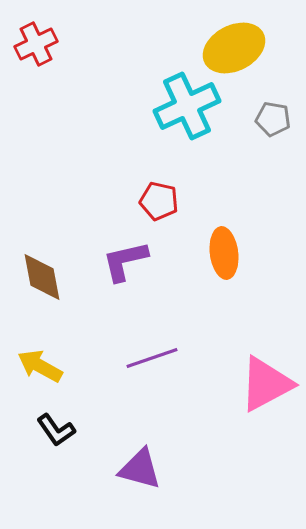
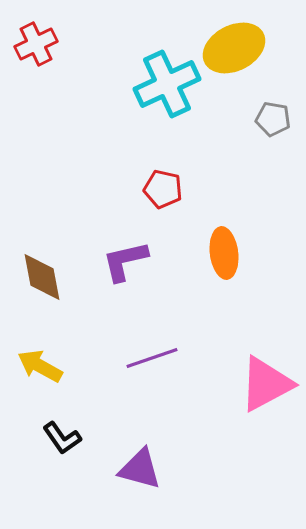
cyan cross: moved 20 px left, 22 px up
red pentagon: moved 4 px right, 12 px up
black L-shape: moved 6 px right, 8 px down
